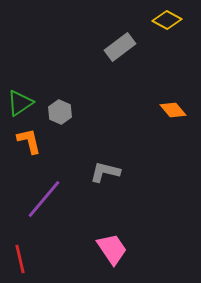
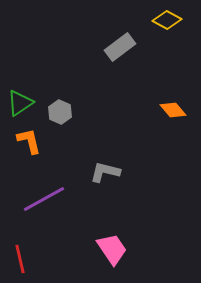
purple line: rotated 21 degrees clockwise
